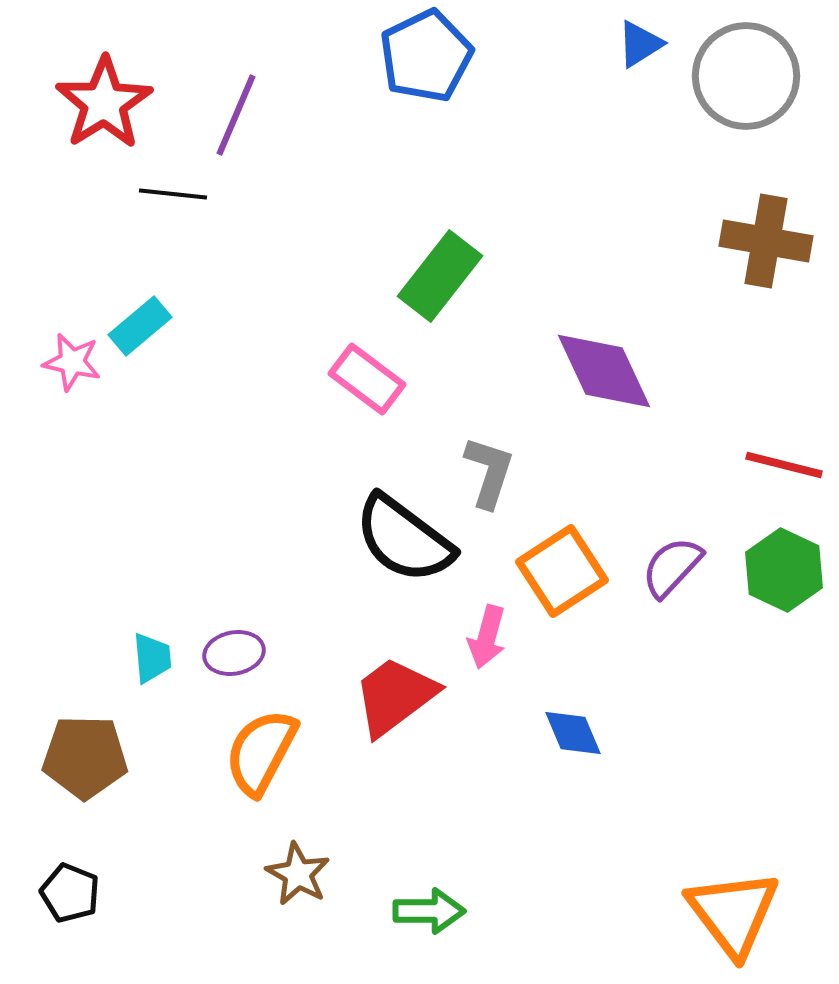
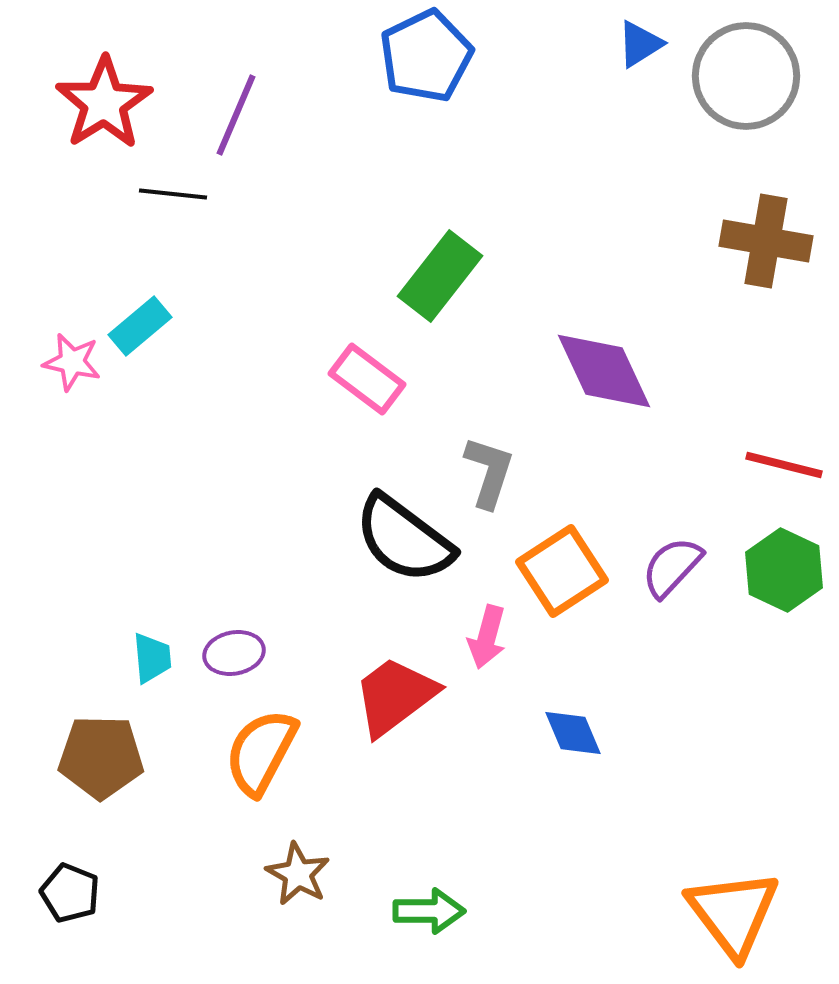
brown pentagon: moved 16 px right
